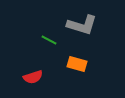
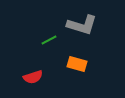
green line: rotated 56 degrees counterclockwise
